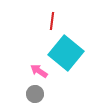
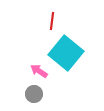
gray circle: moved 1 px left
